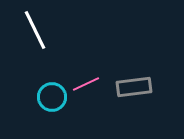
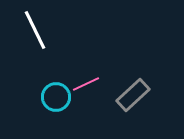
gray rectangle: moved 1 px left, 8 px down; rotated 36 degrees counterclockwise
cyan circle: moved 4 px right
